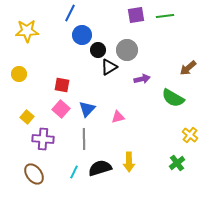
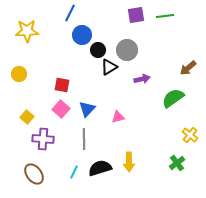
green semicircle: rotated 115 degrees clockwise
